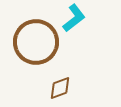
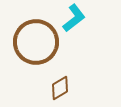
brown diamond: rotated 10 degrees counterclockwise
